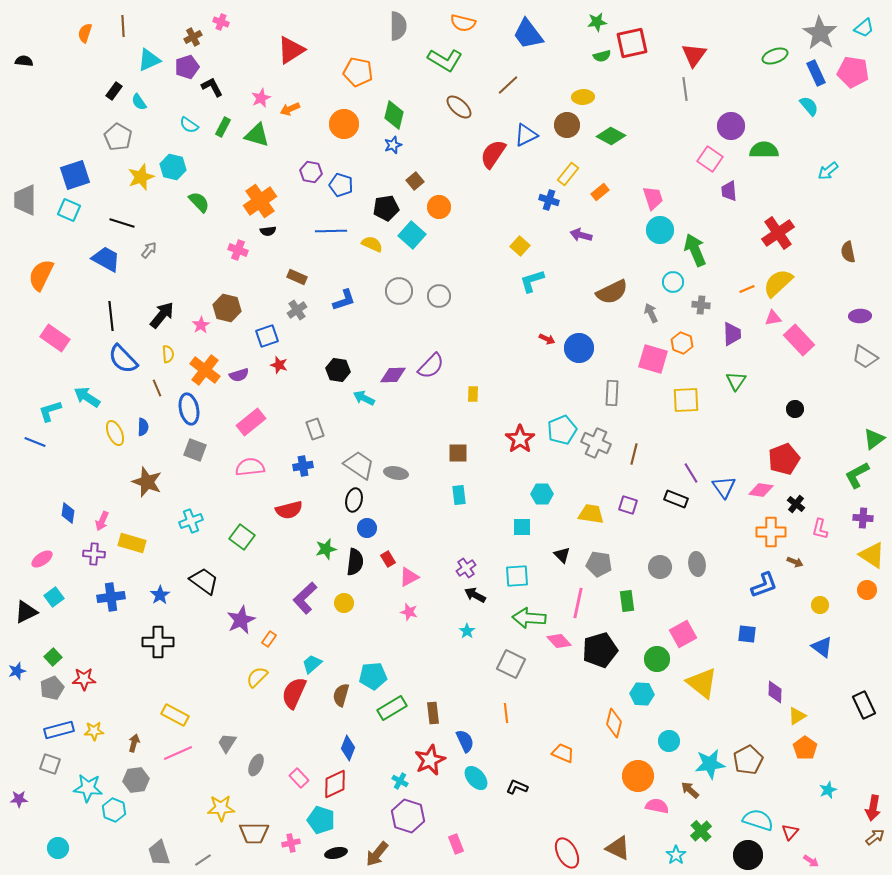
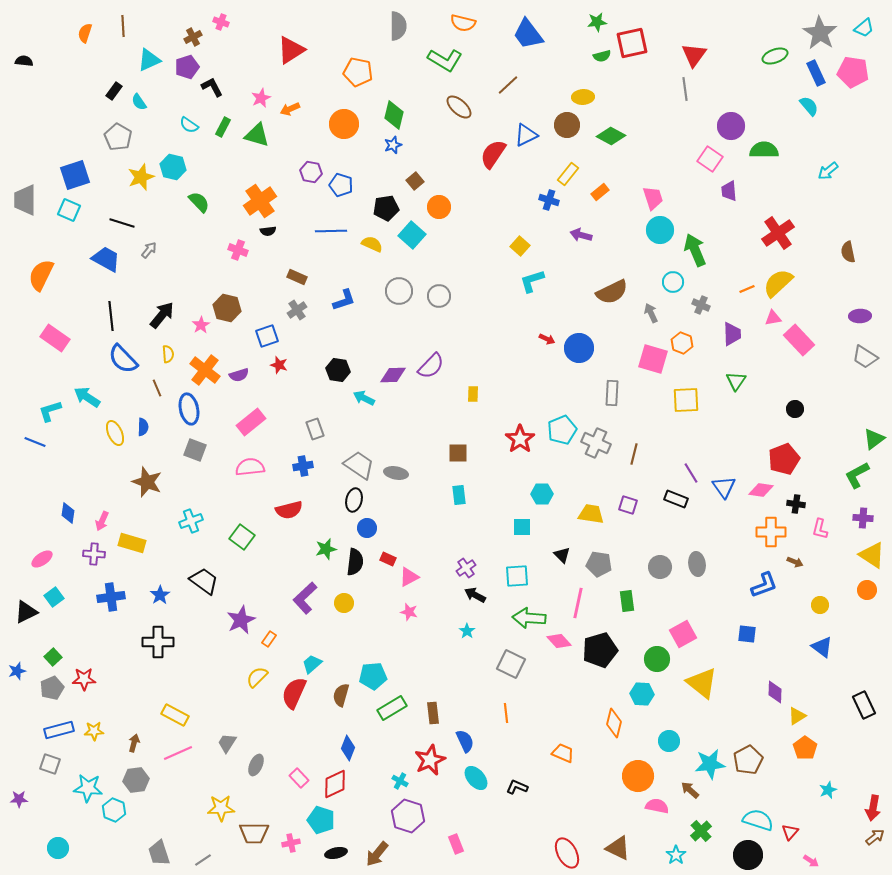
gray cross at (701, 305): rotated 18 degrees clockwise
black cross at (796, 504): rotated 30 degrees counterclockwise
red rectangle at (388, 559): rotated 35 degrees counterclockwise
